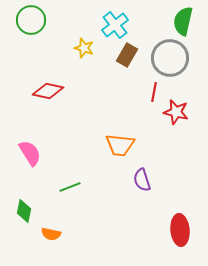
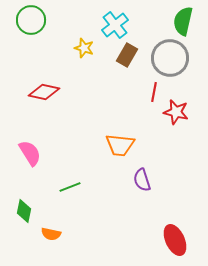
red diamond: moved 4 px left, 1 px down
red ellipse: moved 5 px left, 10 px down; rotated 20 degrees counterclockwise
